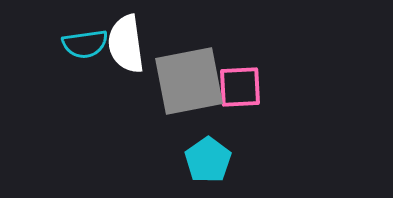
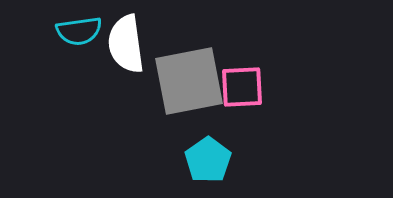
cyan semicircle: moved 6 px left, 13 px up
pink square: moved 2 px right
